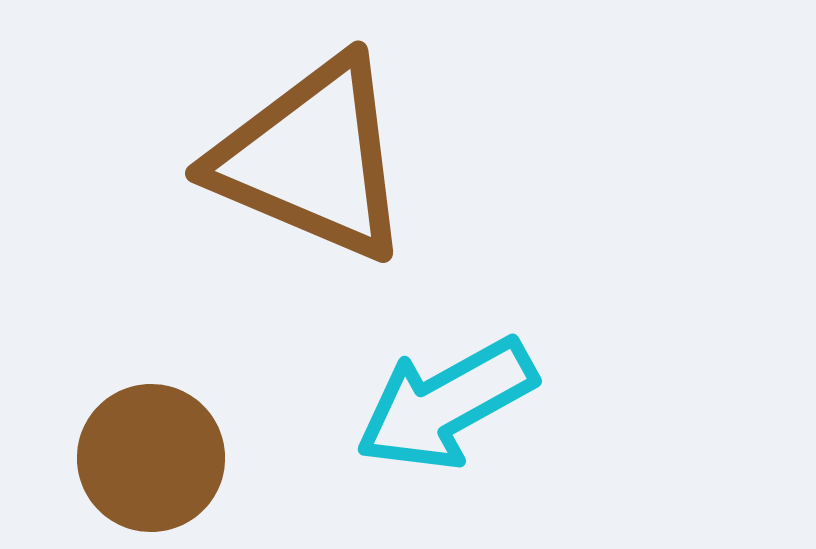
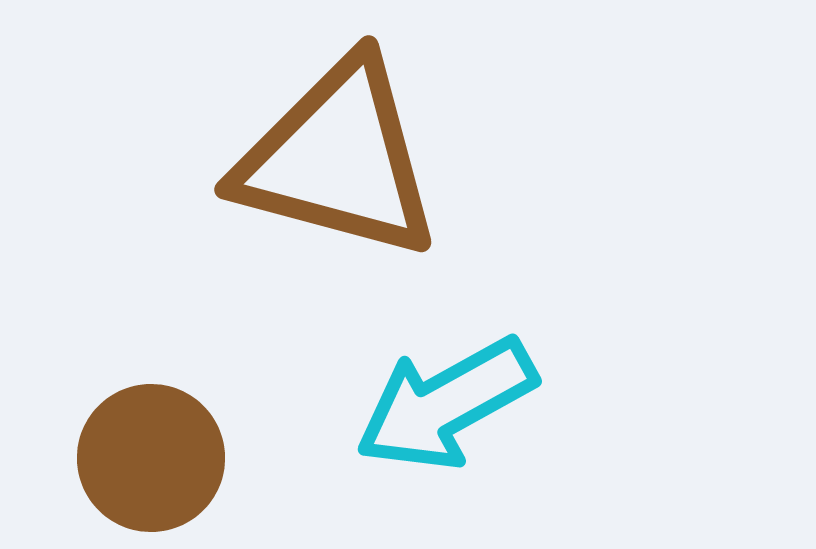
brown triangle: moved 26 px right; rotated 8 degrees counterclockwise
